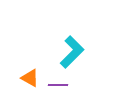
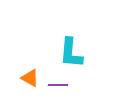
cyan L-shape: moved 1 px left, 1 px down; rotated 140 degrees clockwise
